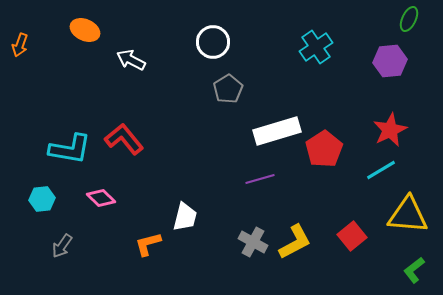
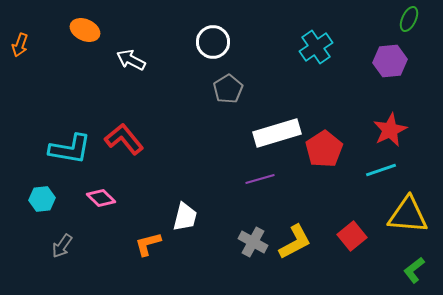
white rectangle: moved 2 px down
cyan line: rotated 12 degrees clockwise
